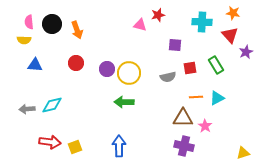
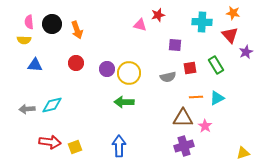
purple cross: rotated 30 degrees counterclockwise
